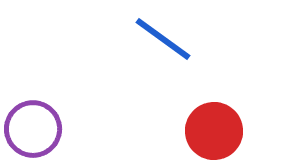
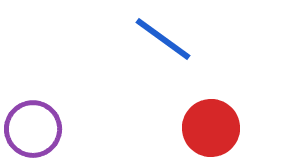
red circle: moved 3 px left, 3 px up
